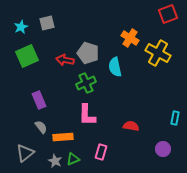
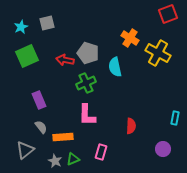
red semicircle: rotated 84 degrees clockwise
gray triangle: moved 3 px up
